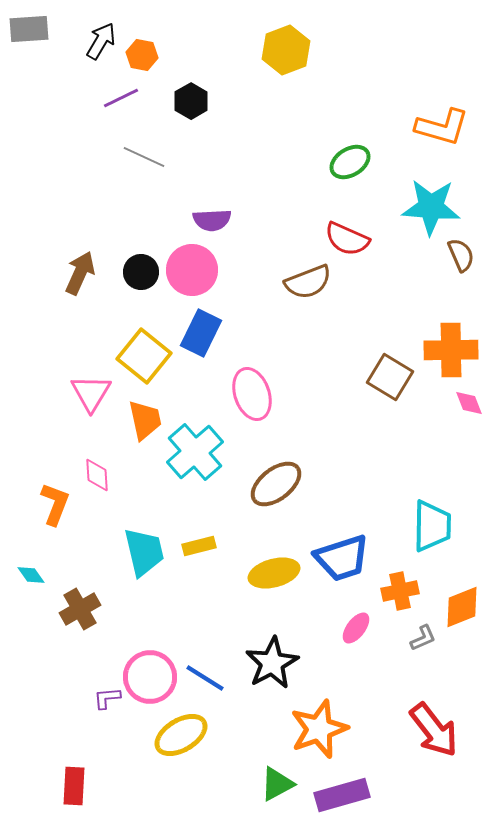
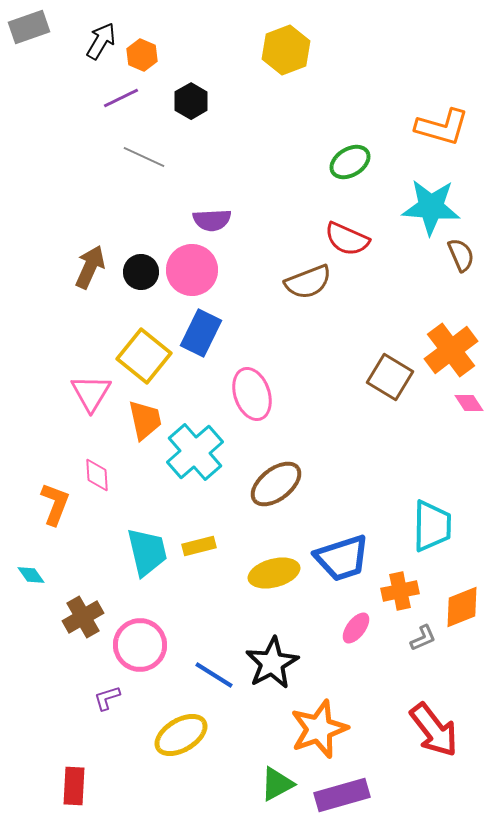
gray rectangle at (29, 29): moved 2 px up; rotated 15 degrees counterclockwise
orange hexagon at (142, 55): rotated 12 degrees clockwise
brown arrow at (80, 273): moved 10 px right, 6 px up
orange cross at (451, 350): rotated 36 degrees counterclockwise
pink diamond at (469, 403): rotated 12 degrees counterclockwise
cyan trapezoid at (144, 552): moved 3 px right
brown cross at (80, 609): moved 3 px right, 8 px down
pink circle at (150, 677): moved 10 px left, 32 px up
blue line at (205, 678): moved 9 px right, 3 px up
purple L-shape at (107, 698): rotated 12 degrees counterclockwise
